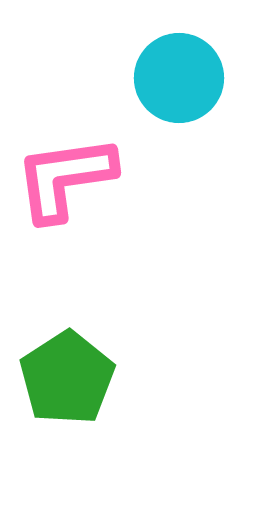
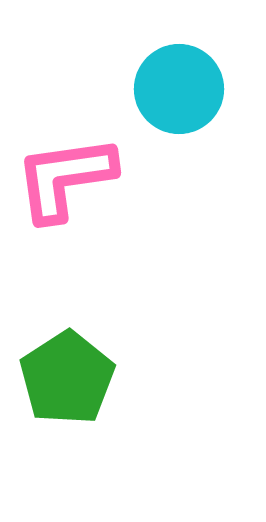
cyan circle: moved 11 px down
